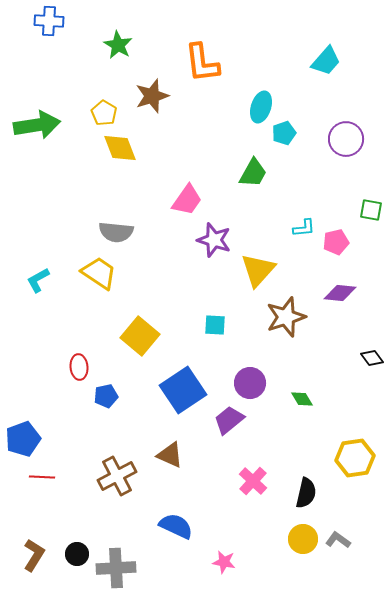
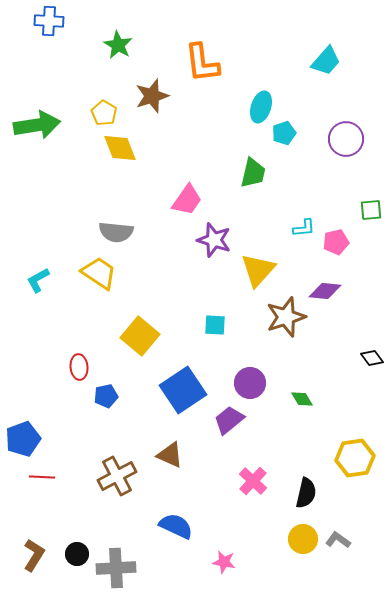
green trapezoid at (253, 173): rotated 16 degrees counterclockwise
green square at (371, 210): rotated 15 degrees counterclockwise
purple diamond at (340, 293): moved 15 px left, 2 px up
